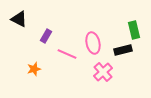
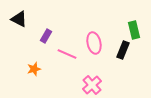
pink ellipse: moved 1 px right
black rectangle: rotated 54 degrees counterclockwise
pink cross: moved 11 px left, 13 px down
